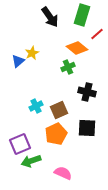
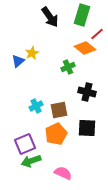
orange diamond: moved 8 px right
brown square: rotated 12 degrees clockwise
purple square: moved 5 px right
